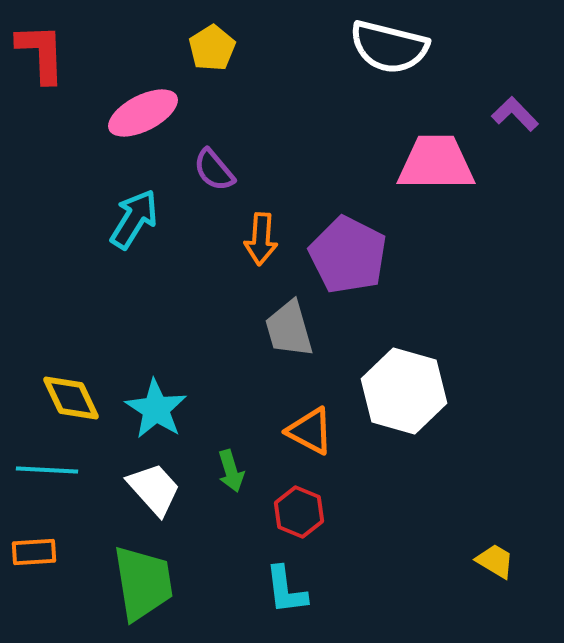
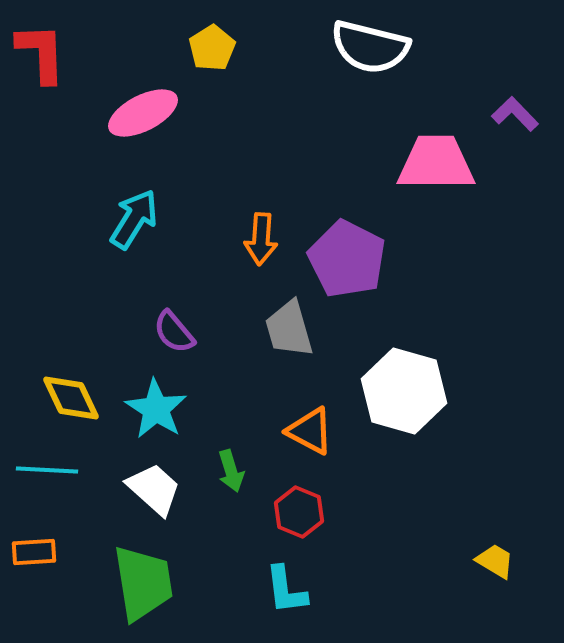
white semicircle: moved 19 px left
purple semicircle: moved 40 px left, 162 px down
purple pentagon: moved 1 px left, 4 px down
white trapezoid: rotated 6 degrees counterclockwise
